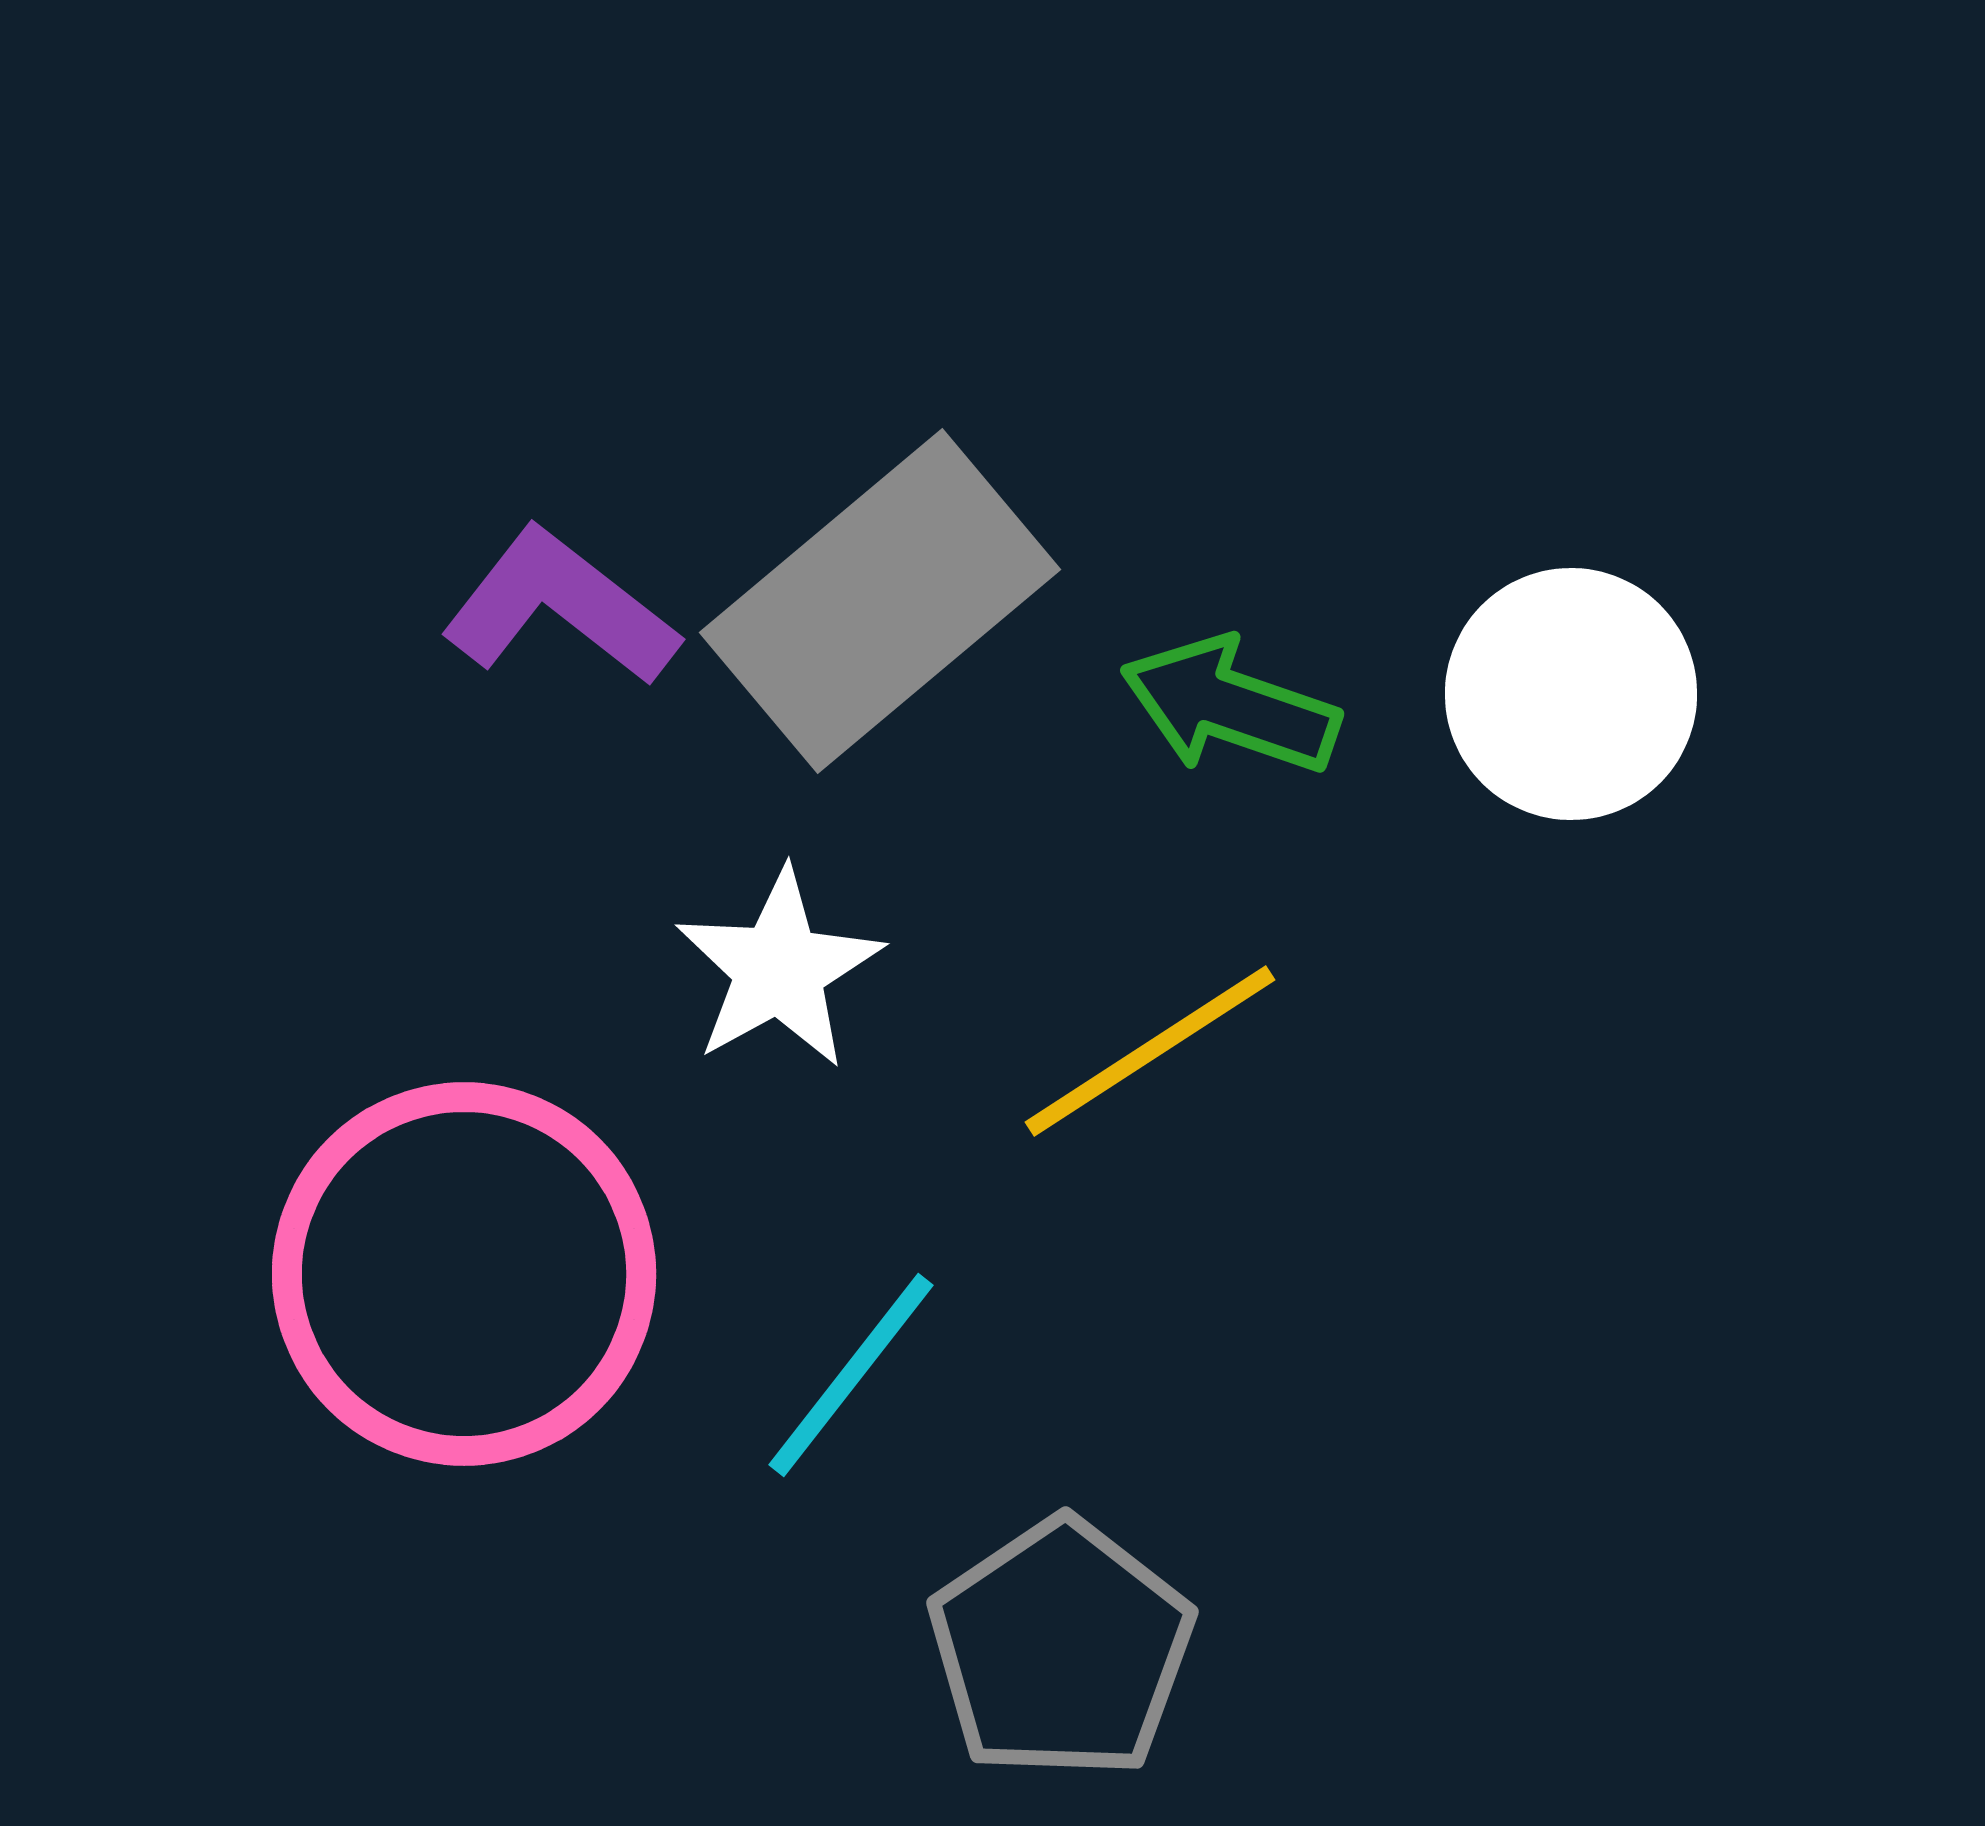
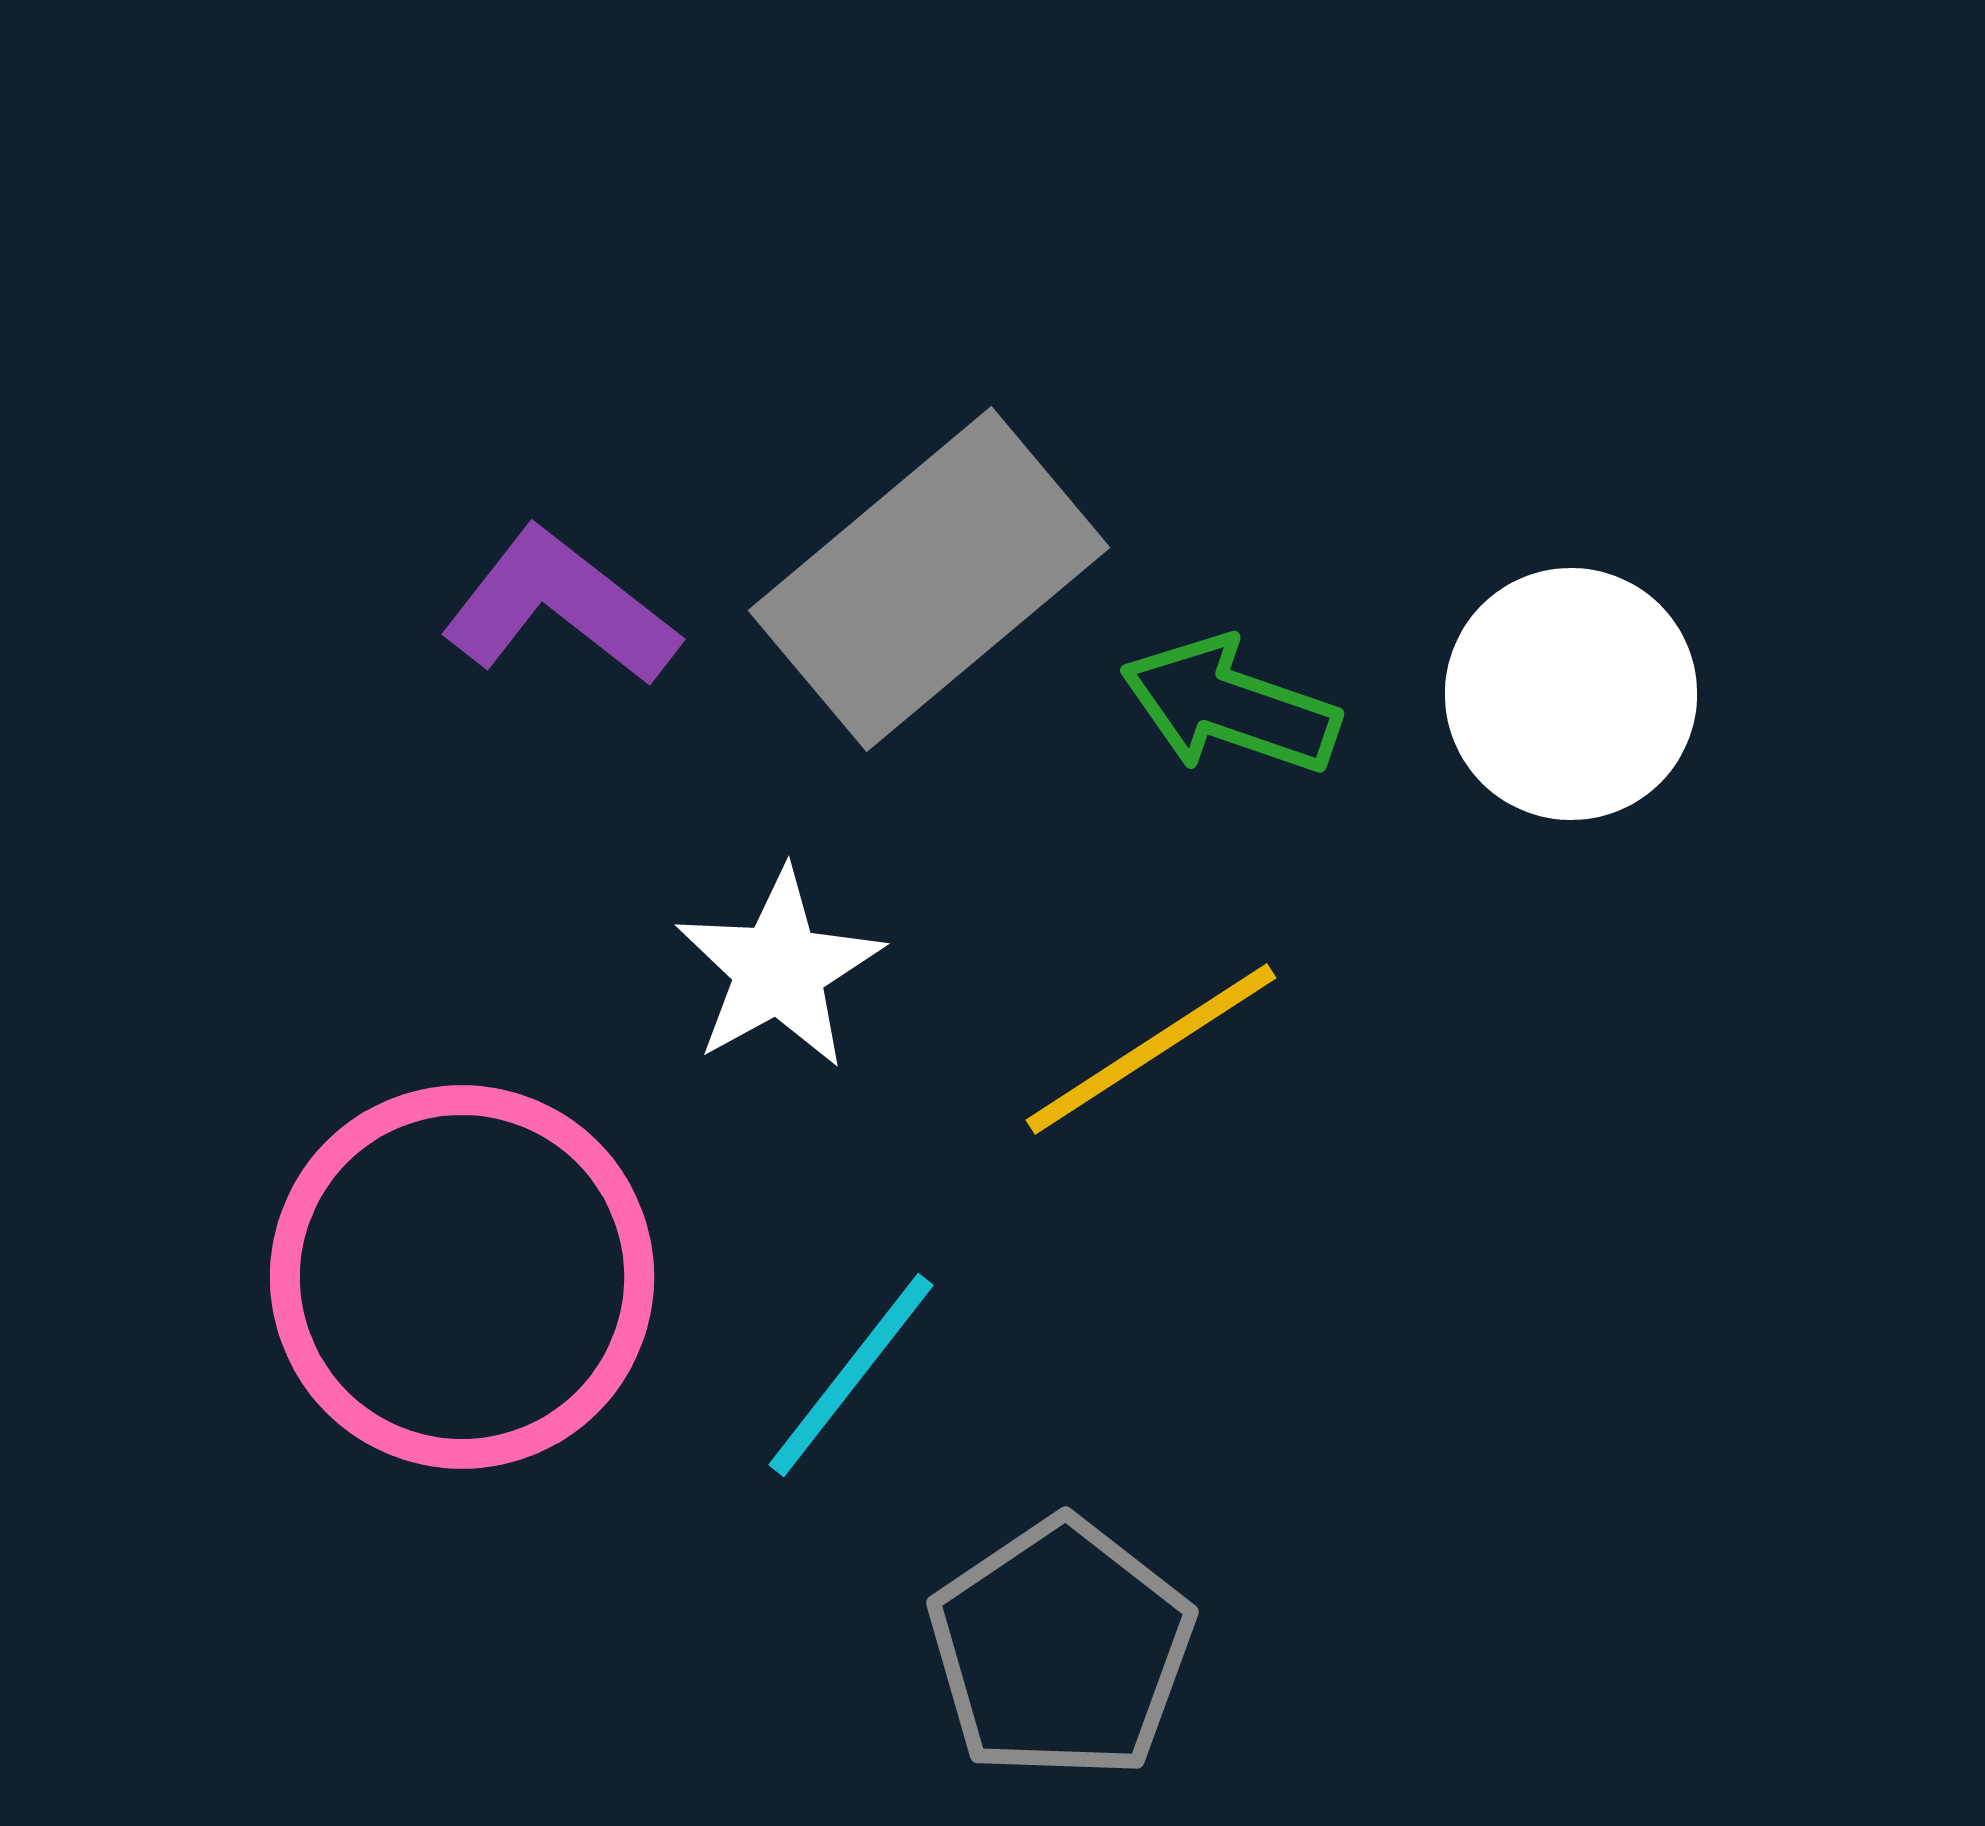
gray rectangle: moved 49 px right, 22 px up
yellow line: moved 1 px right, 2 px up
pink circle: moved 2 px left, 3 px down
